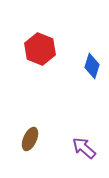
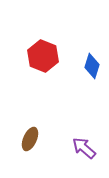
red hexagon: moved 3 px right, 7 px down
